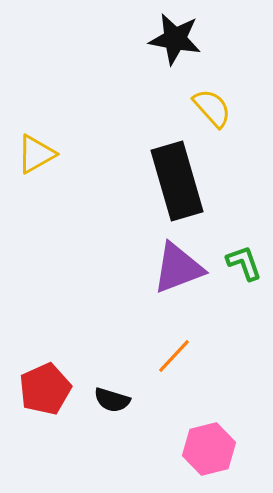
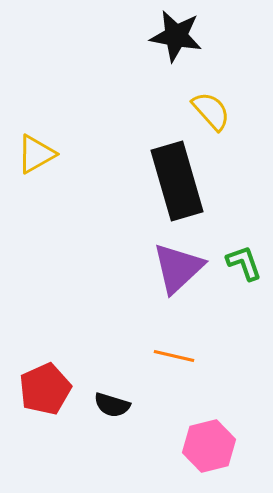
black star: moved 1 px right, 3 px up
yellow semicircle: moved 1 px left, 3 px down
purple triangle: rotated 22 degrees counterclockwise
orange line: rotated 60 degrees clockwise
black semicircle: moved 5 px down
pink hexagon: moved 3 px up
